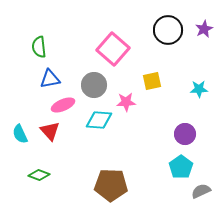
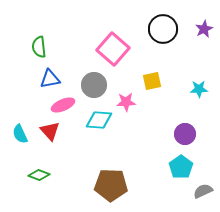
black circle: moved 5 px left, 1 px up
gray semicircle: moved 2 px right
